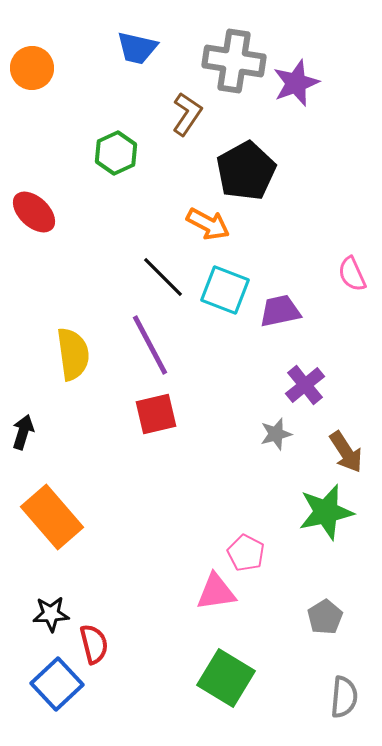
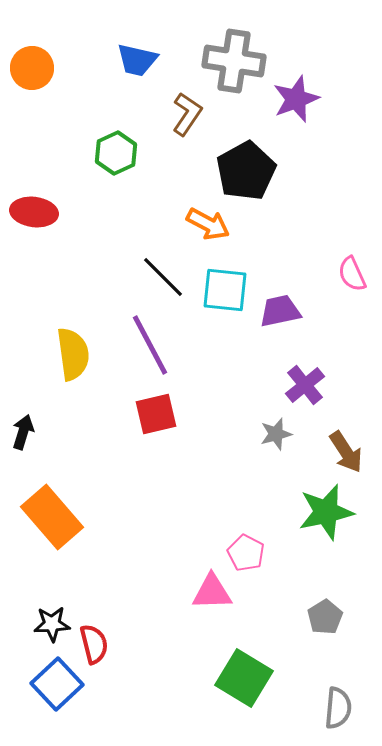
blue trapezoid: moved 12 px down
purple star: moved 16 px down
red ellipse: rotated 36 degrees counterclockwise
cyan square: rotated 15 degrees counterclockwise
pink triangle: moved 4 px left; rotated 6 degrees clockwise
black star: moved 1 px right, 10 px down
green square: moved 18 px right
gray semicircle: moved 6 px left, 11 px down
